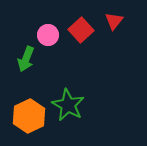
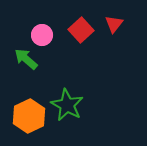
red triangle: moved 3 px down
pink circle: moved 6 px left
green arrow: rotated 110 degrees clockwise
green star: moved 1 px left
